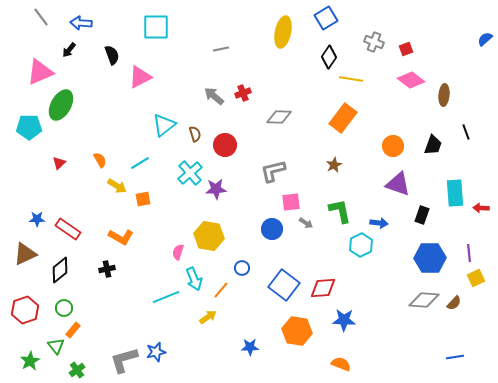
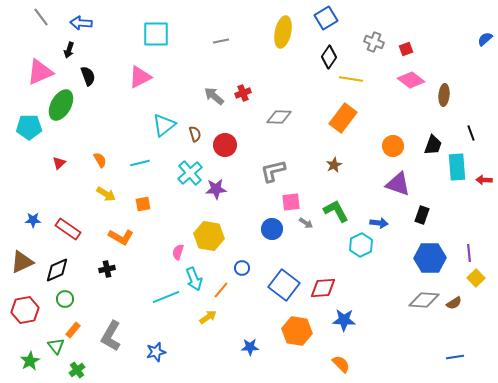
cyan square at (156, 27): moved 7 px down
gray line at (221, 49): moved 8 px up
black arrow at (69, 50): rotated 21 degrees counterclockwise
black semicircle at (112, 55): moved 24 px left, 21 px down
black line at (466, 132): moved 5 px right, 1 px down
cyan line at (140, 163): rotated 18 degrees clockwise
yellow arrow at (117, 186): moved 11 px left, 8 px down
cyan rectangle at (455, 193): moved 2 px right, 26 px up
orange square at (143, 199): moved 5 px down
red arrow at (481, 208): moved 3 px right, 28 px up
green L-shape at (340, 211): moved 4 px left; rotated 16 degrees counterclockwise
blue star at (37, 219): moved 4 px left, 1 px down
brown triangle at (25, 254): moved 3 px left, 8 px down
black diamond at (60, 270): moved 3 px left; rotated 16 degrees clockwise
yellow square at (476, 278): rotated 18 degrees counterclockwise
brown semicircle at (454, 303): rotated 14 degrees clockwise
green circle at (64, 308): moved 1 px right, 9 px up
red hexagon at (25, 310): rotated 8 degrees clockwise
gray L-shape at (124, 360): moved 13 px left, 24 px up; rotated 44 degrees counterclockwise
orange semicircle at (341, 364): rotated 24 degrees clockwise
